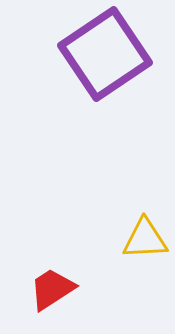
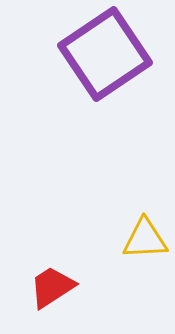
red trapezoid: moved 2 px up
